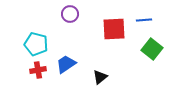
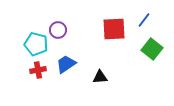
purple circle: moved 12 px left, 16 px down
blue line: rotated 49 degrees counterclockwise
black triangle: rotated 35 degrees clockwise
